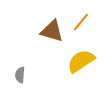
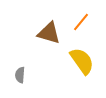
brown triangle: moved 3 px left, 2 px down
yellow semicircle: moved 1 px right; rotated 88 degrees clockwise
